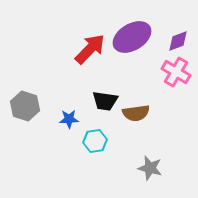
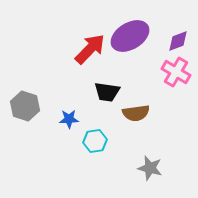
purple ellipse: moved 2 px left, 1 px up
black trapezoid: moved 2 px right, 9 px up
